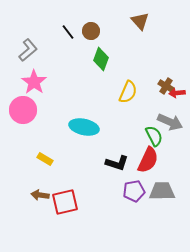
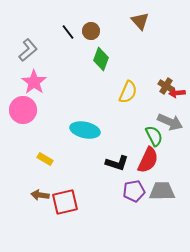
cyan ellipse: moved 1 px right, 3 px down
